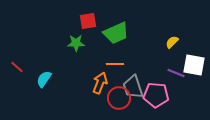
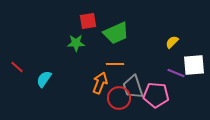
white square: rotated 15 degrees counterclockwise
